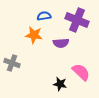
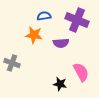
pink semicircle: rotated 18 degrees clockwise
